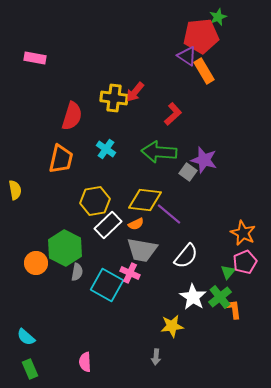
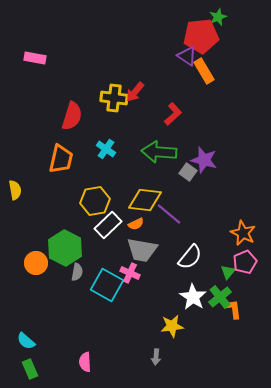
white semicircle: moved 4 px right, 1 px down
cyan semicircle: moved 4 px down
